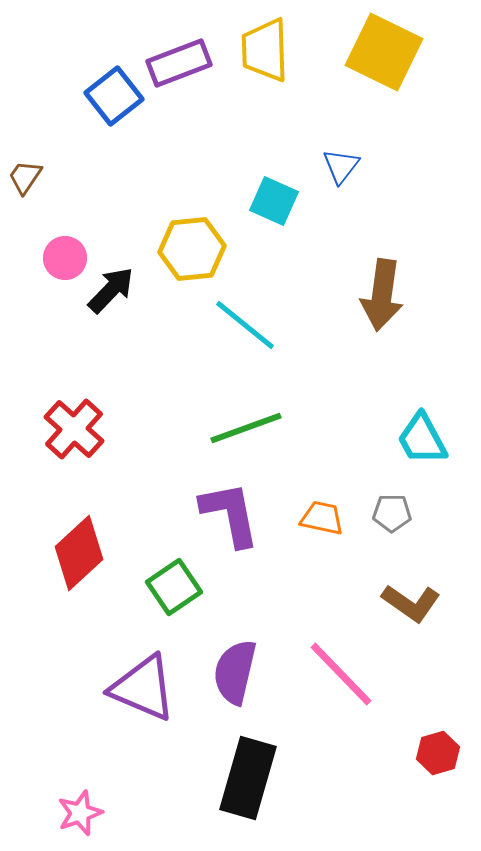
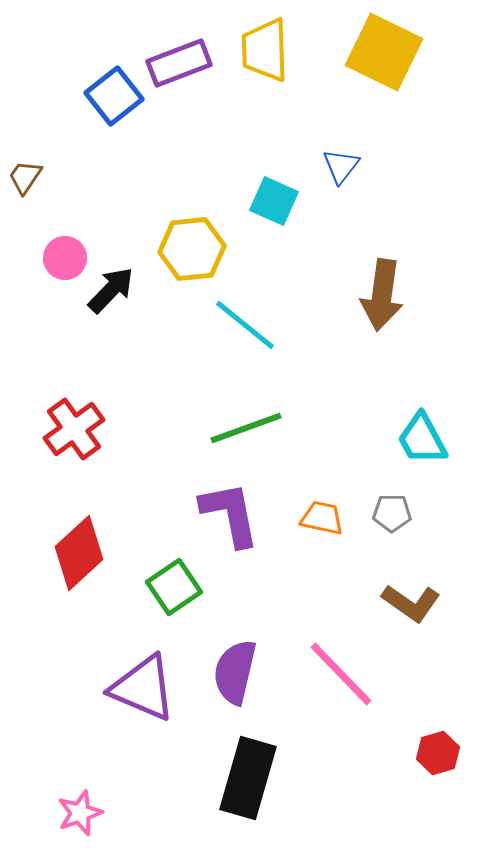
red cross: rotated 12 degrees clockwise
